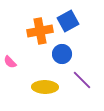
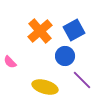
blue square: moved 6 px right, 9 px down
orange cross: rotated 30 degrees counterclockwise
blue circle: moved 3 px right, 2 px down
yellow ellipse: rotated 15 degrees clockwise
